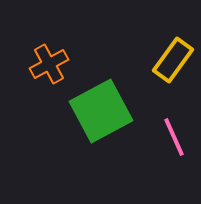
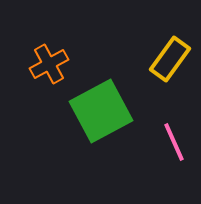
yellow rectangle: moved 3 px left, 1 px up
pink line: moved 5 px down
